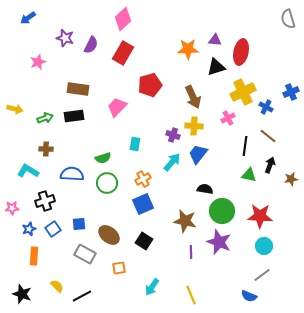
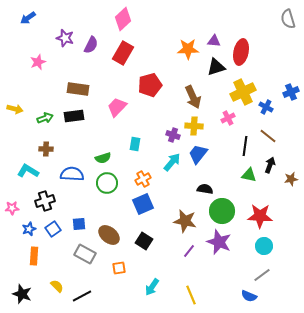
purple triangle at (215, 40): moved 1 px left, 1 px down
purple line at (191, 252): moved 2 px left, 1 px up; rotated 40 degrees clockwise
